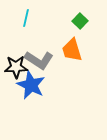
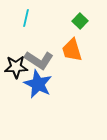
blue star: moved 7 px right, 1 px up
